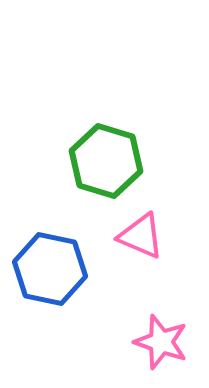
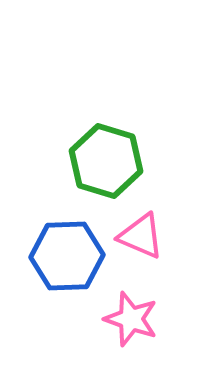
blue hexagon: moved 17 px right, 13 px up; rotated 14 degrees counterclockwise
pink star: moved 30 px left, 23 px up
